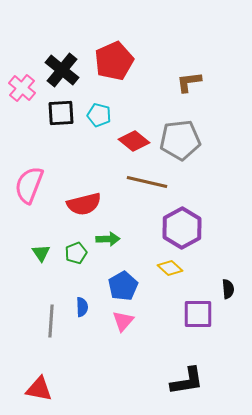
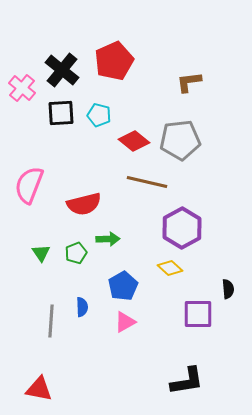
pink triangle: moved 2 px right, 1 px down; rotated 20 degrees clockwise
